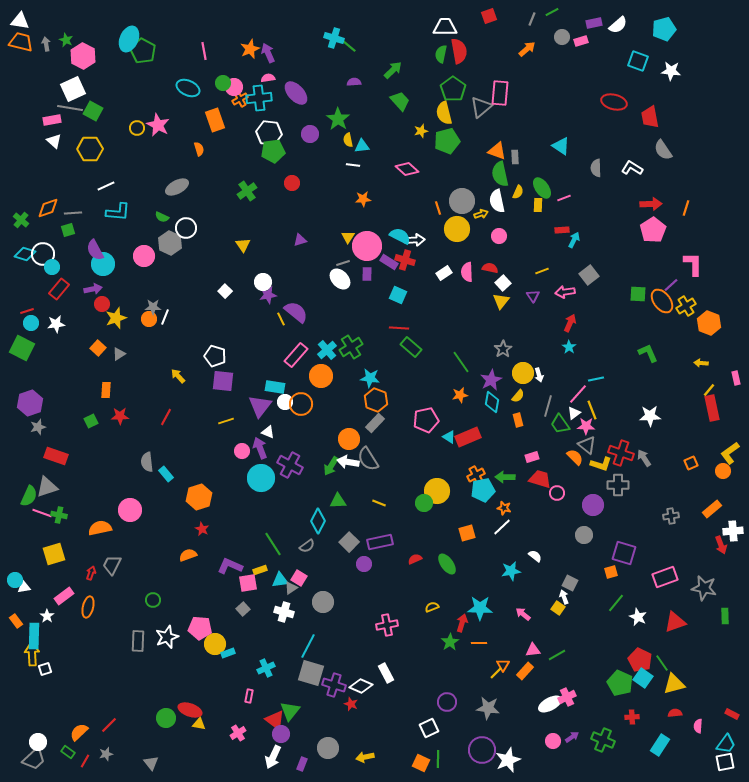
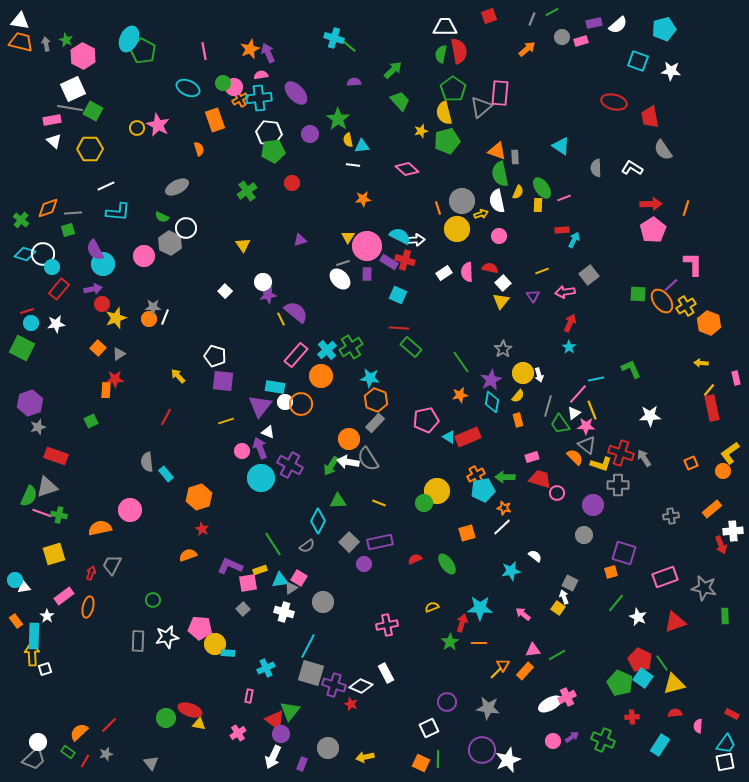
pink semicircle at (268, 78): moved 7 px left, 3 px up
green L-shape at (648, 353): moved 17 px left, 16 px down
red star at (120, 416): moved 5 px left, 37 px up
white star at (167, 637): rotated 10 degrees clockwise
cyan rectangle at (228, 653): rotated 24 degrees clockwise
